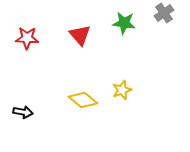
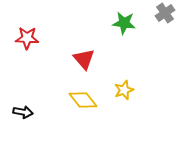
gray cross: moved 1 px right
red triangle: moved 4 px right, 24 px down
yellow star: moved 2 px right
yellow diamond: rotated 12 degrees clockwise
